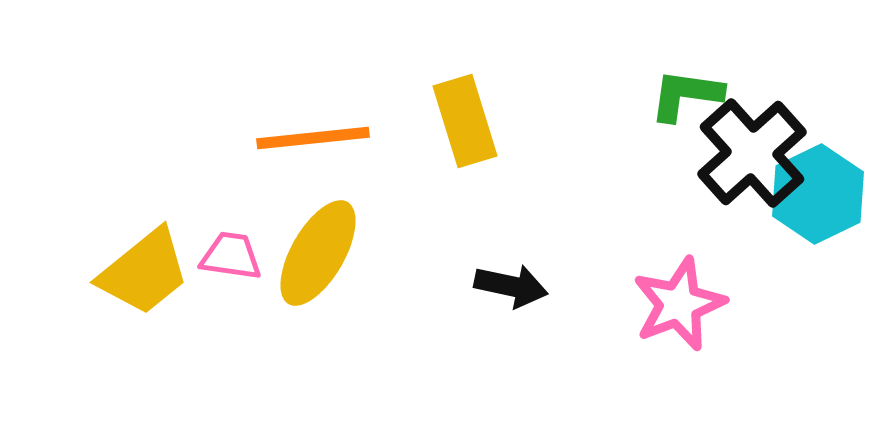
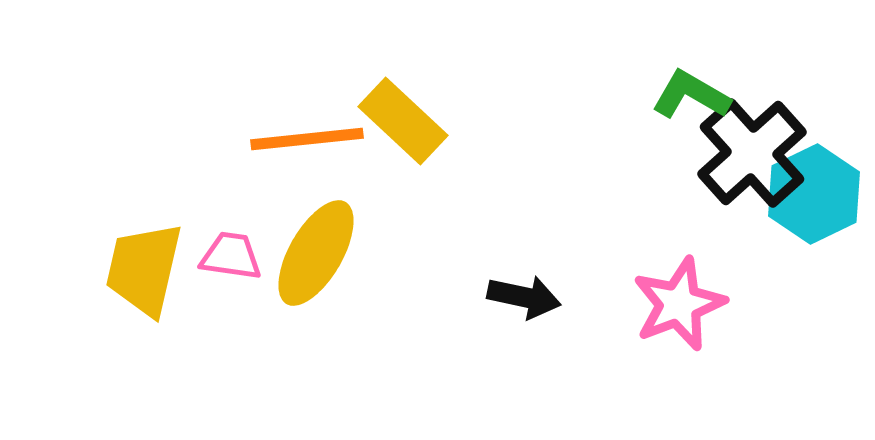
green L-shape: moved 5 px right; rotated 22 degrees clockwise
yellow rectangle: moved 62 px left; rotated 30 degrees counterclockwise
orange line: moved 6 px left, 1 px down
cyan hexagon: moved 4 px left
yellow ellipse: moved 2 px left
yellow trapezoid: moved 3 px up; rotated 142 degrees clockwise
black arrow: moved 13 px right, 11 px down
